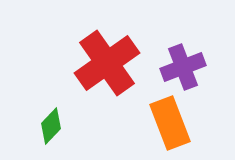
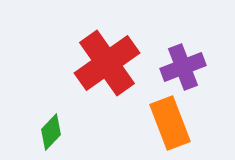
green diamond: moved 6 px down
